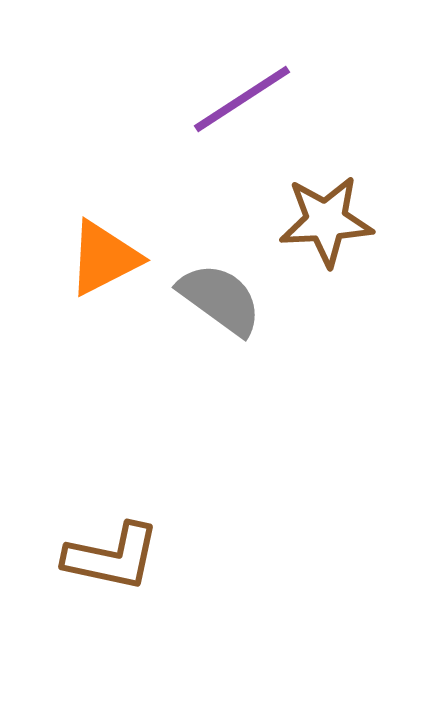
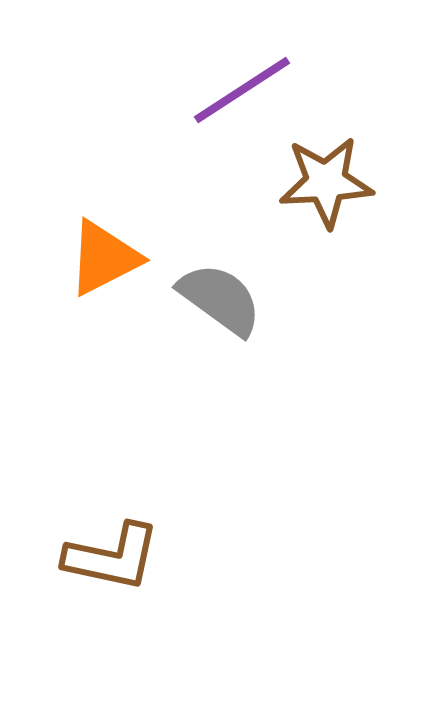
purple line: moved 9 px up
brown star: moved 39 px up
